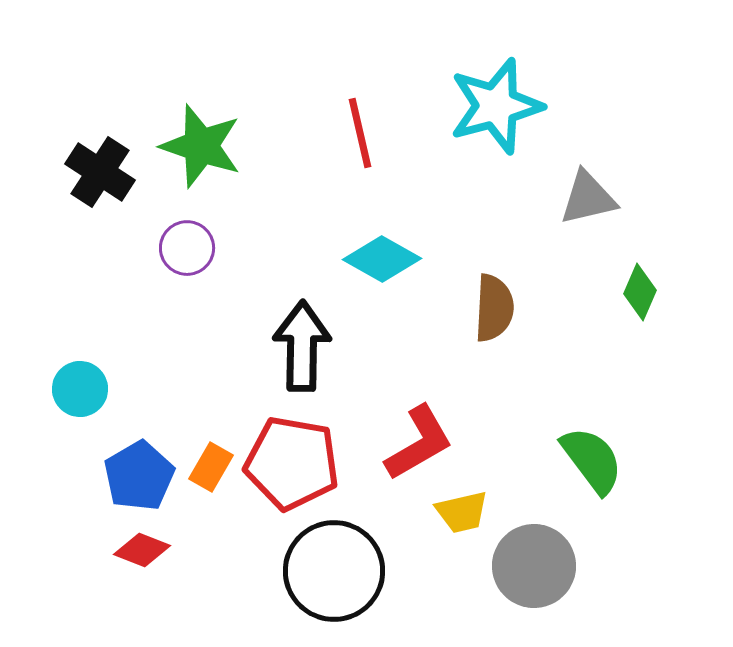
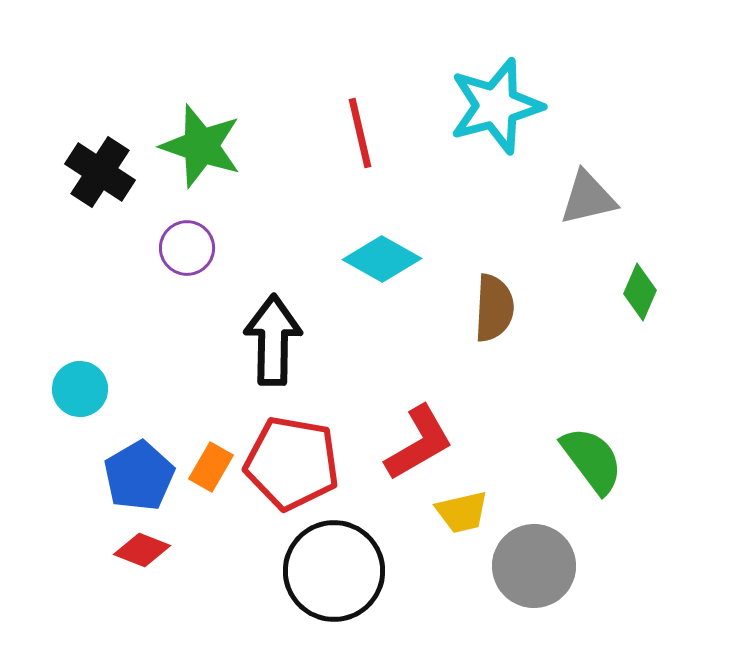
black arrow: moved 29 px left, 6 px up
